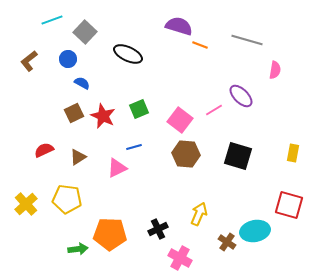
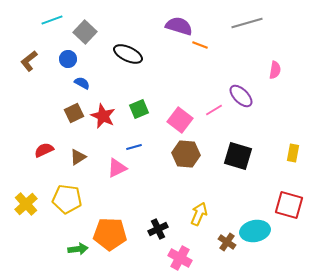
gray line: moved 17 px up; rotated 32 degrees counterclockwise
